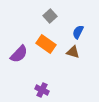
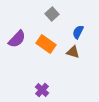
gray square: moved 2 px right, 2 px up
purple semicircle: moved 2 px left, 15 px up
purple cross: rotated 16 degrees clockwise
